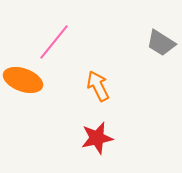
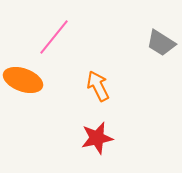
pink line: moved 5 px up
